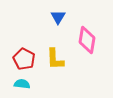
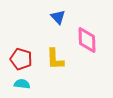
blue triangle: rotated 14 degrees counterclockwise
pink diamond: rotated 12 degrees counterclockwise
red pentagon: moved 3 px left; rotated 10 degrees counterclockwise
